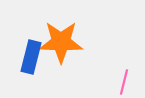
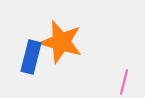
orange star: rotated 15 degrees clockwise
